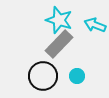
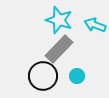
gray rectangle: moved 5 px down
